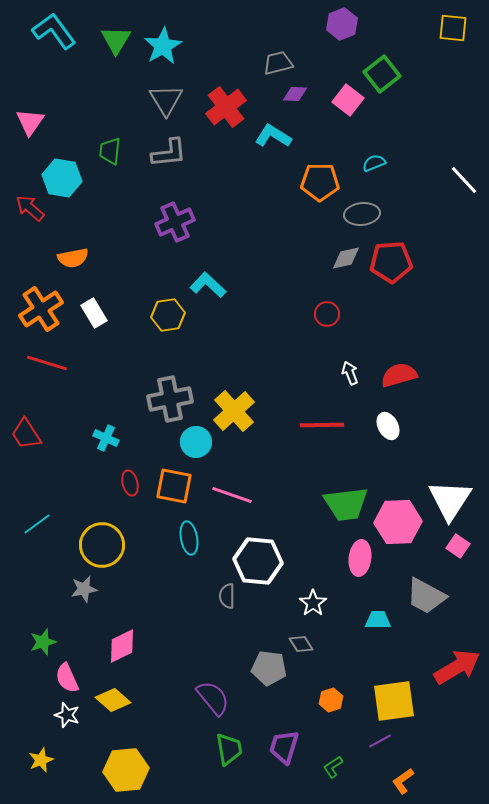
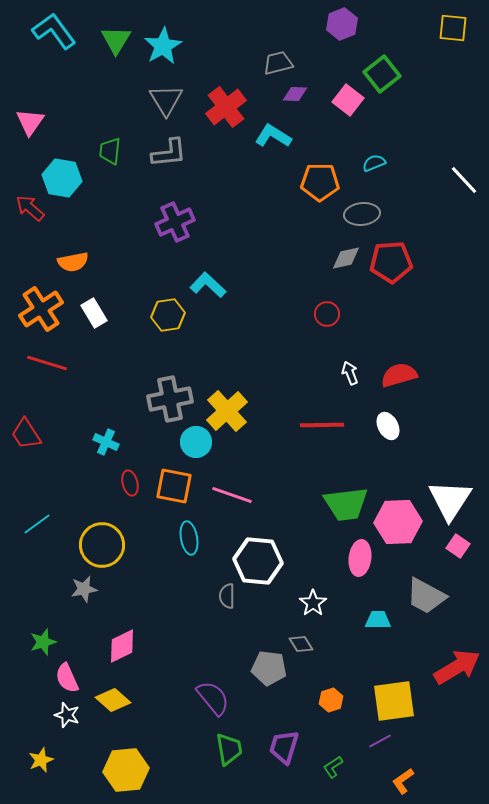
orange semicircle at (73, 258): moved 4 px down
yellow cross at (234, 411): moved 7 px left
cyan cross at (106, 438): moved 4 px down
